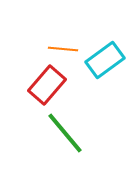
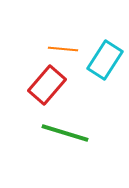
cyan rectangle: rotated 21 degrees counterclockwise
green line: rotated 33 degrees counterclockwise
